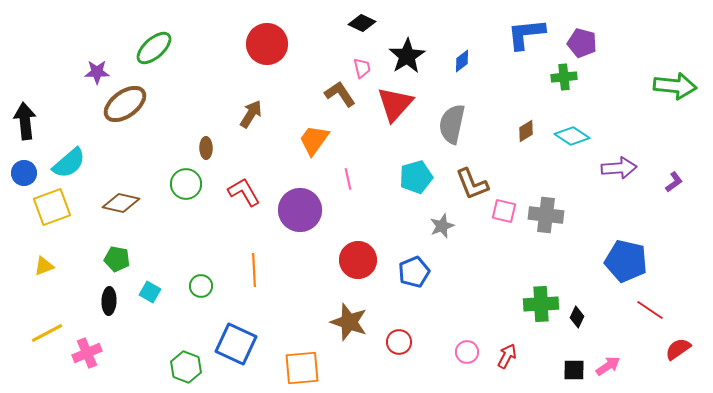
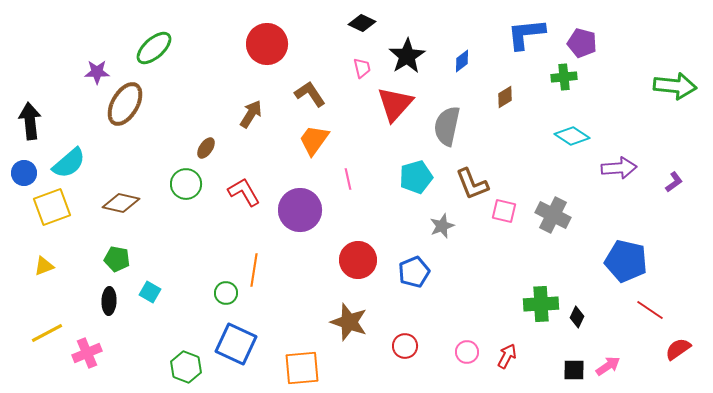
brown L-shape at (340, 94): moved 30 px left
brown ellipse at (125, 104): rotated 24 degrees counterclockwise
black arrow at (25, 121): moved 5 px right
gray semicircle at (452, 124): moved 5 px left, 2 px down
brown diamond at (526, 131): moved 21 px left, 34 px up
brown ellipse at (206, 148): rotated 35 degrees clockwise
gray cross at (546, 215): moved 7 px right; rotated 20 degrees clockwise
orange line at (254, 270): rotated 12 degrees clockwise
green circle at (201, 286): moved 25 px right, 7 px down
red circle at (399, 342): moved 6 px right, 4 px down
